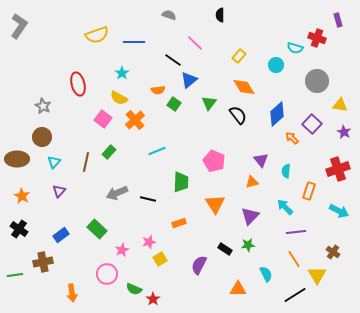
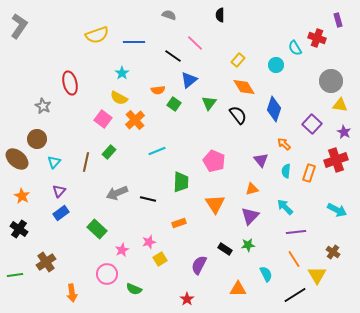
cyan semicircle at (295, 48): rotated 42 degrees clockwise
yellow rectangle at (239, 56): moved 1 px left, 4 px down
black line at (173, 60): moved 4 px up
gray circle at (317, 81): moved 14 px right
red ellipse at (78, 84): moved 8 px left, 1 px up
blue diamond at (277, 114): moved 3 px left, 5 px up; rotated 30 degrees counterclockwise
brown circle at (42, 137): moved 5 px left, 2 px down
orange arrow at (292, 138): moved 8 px left, 6 px down
brown ellipse at (17, 159): rotated 40 degrees clockwise
red cross at (338, 169): moved 2 px left, 9 px up
orange triangle at (252, 182): moved 7 px down
orange rectangle at (309, 191): moved 18 px up
cyan arrow at (339, 211): moved 2 px left, 1 px up
blue rectangle at (61, 235): moved 22 px up
brown cross at (43, 262): moved 3 px right; rotated 24 degrees counterclockwise
red star at (153, 299): moved 34 px right
